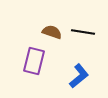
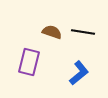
purple rectangle: moved 5 px left, 1 px down
blue L-shape: moved 3 px up
